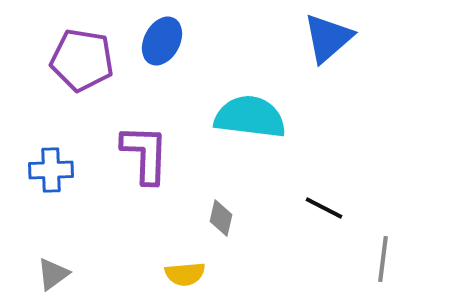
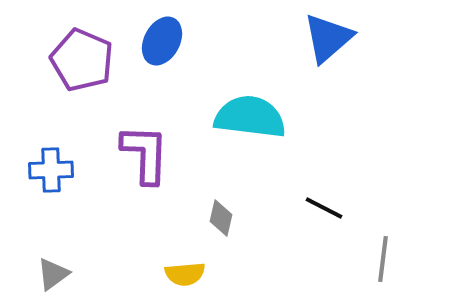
purple pentagon: rotated 14 degrees clockwise
